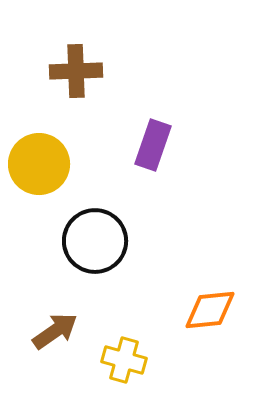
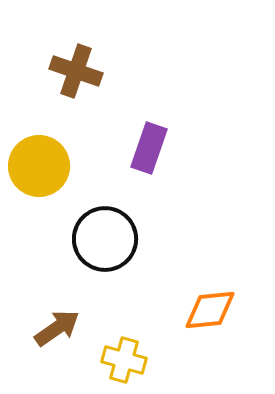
brown cross: rotated 21 degrees clockwise
purple rectangle: moved 4 px left, 3 px down
yellow circle: moved 2 px down
black circle: moved 10 px right, 2 px up
brown arrow: moved 2 px right, 3 px up
